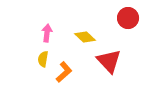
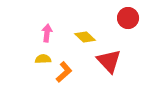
yellow semicircle: rotated 77 degrees clockwise
